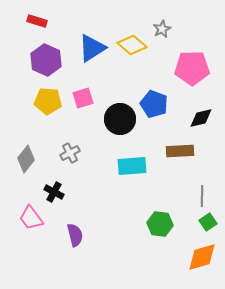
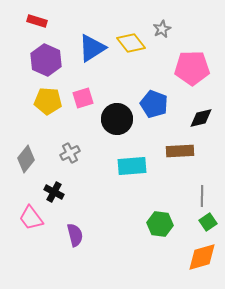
yellow diamond: moved 1 px left, 2 px up; rotated 12 degrees clockwise
black circle: moved 3 px left
